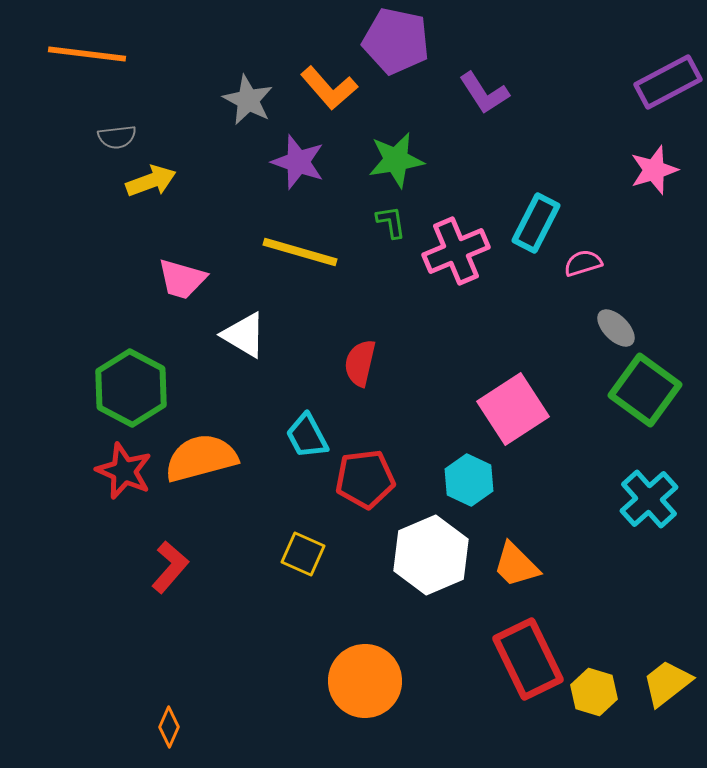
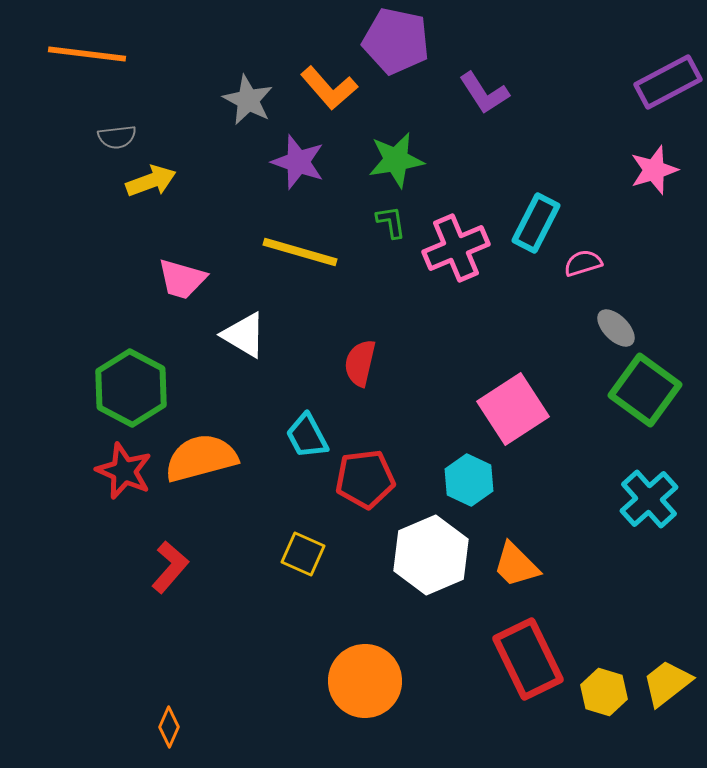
pink cross: moved 3 px up
yellow hexagon: moved 10 px right
